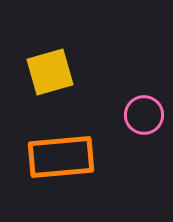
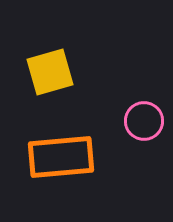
pink circle: moved 6 px down
